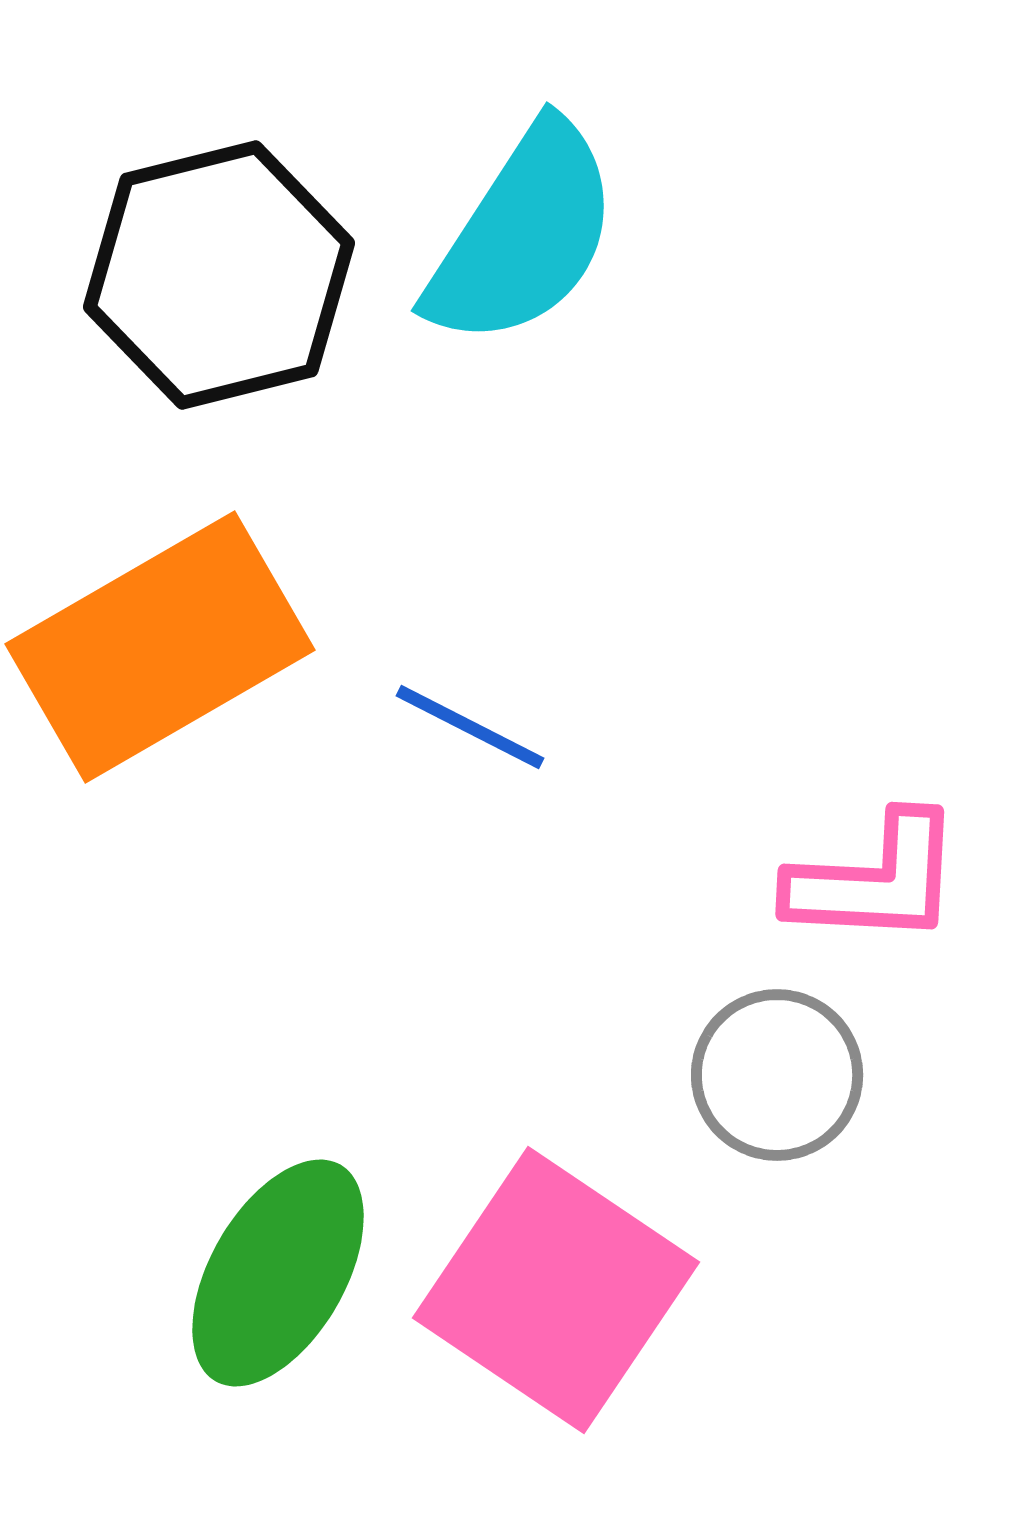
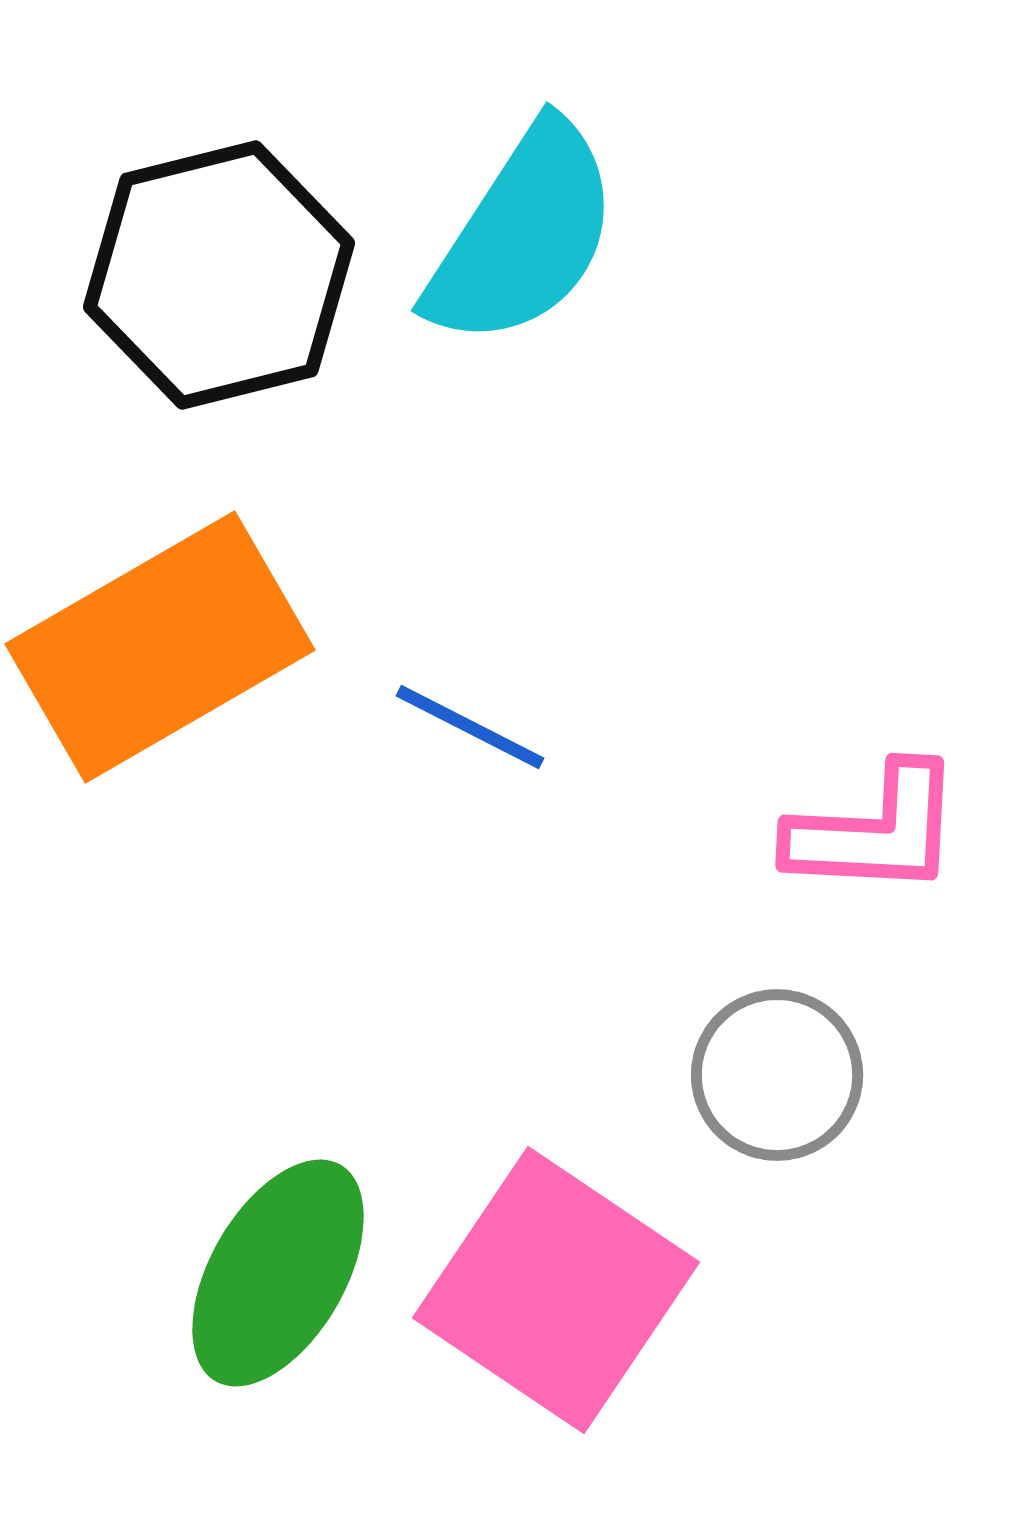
pink L-shape: moved 49 px up
